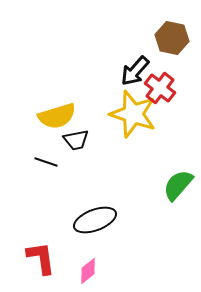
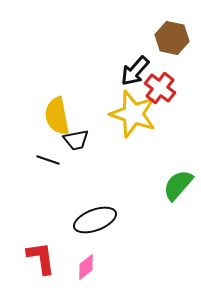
yellow semicircle: rotated 96 degrees clockwise
black line: moved 2 px right, 2 px up
pink diamond: moved 2 px left, 4 px up
